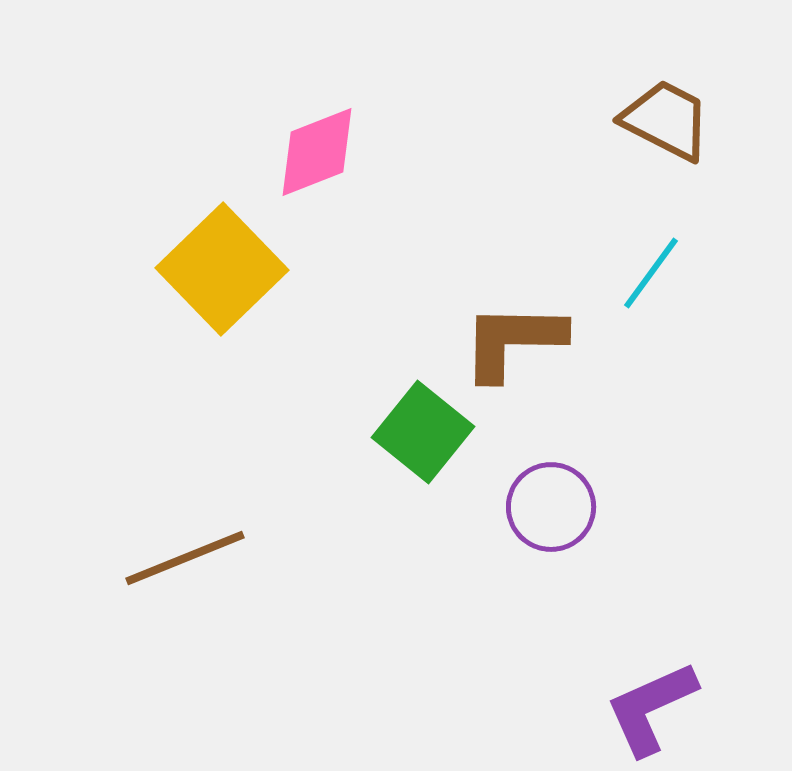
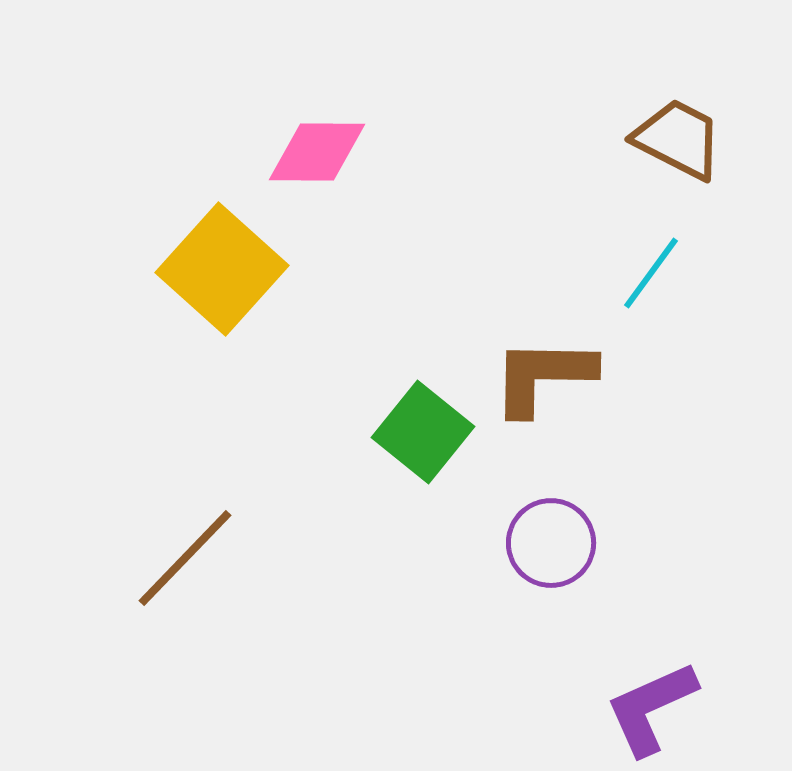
brown trapezoid: moved 12 px right, 19 px down
pink diamond: rotated 22 degrees clockwise
yellow square: rotated 4 degrees counterclockwise
brown L-shape: moved 30 px right, 35 px down
purple circle: moved 36 px down
brown line: rotated 24 degrees counterclockwise
